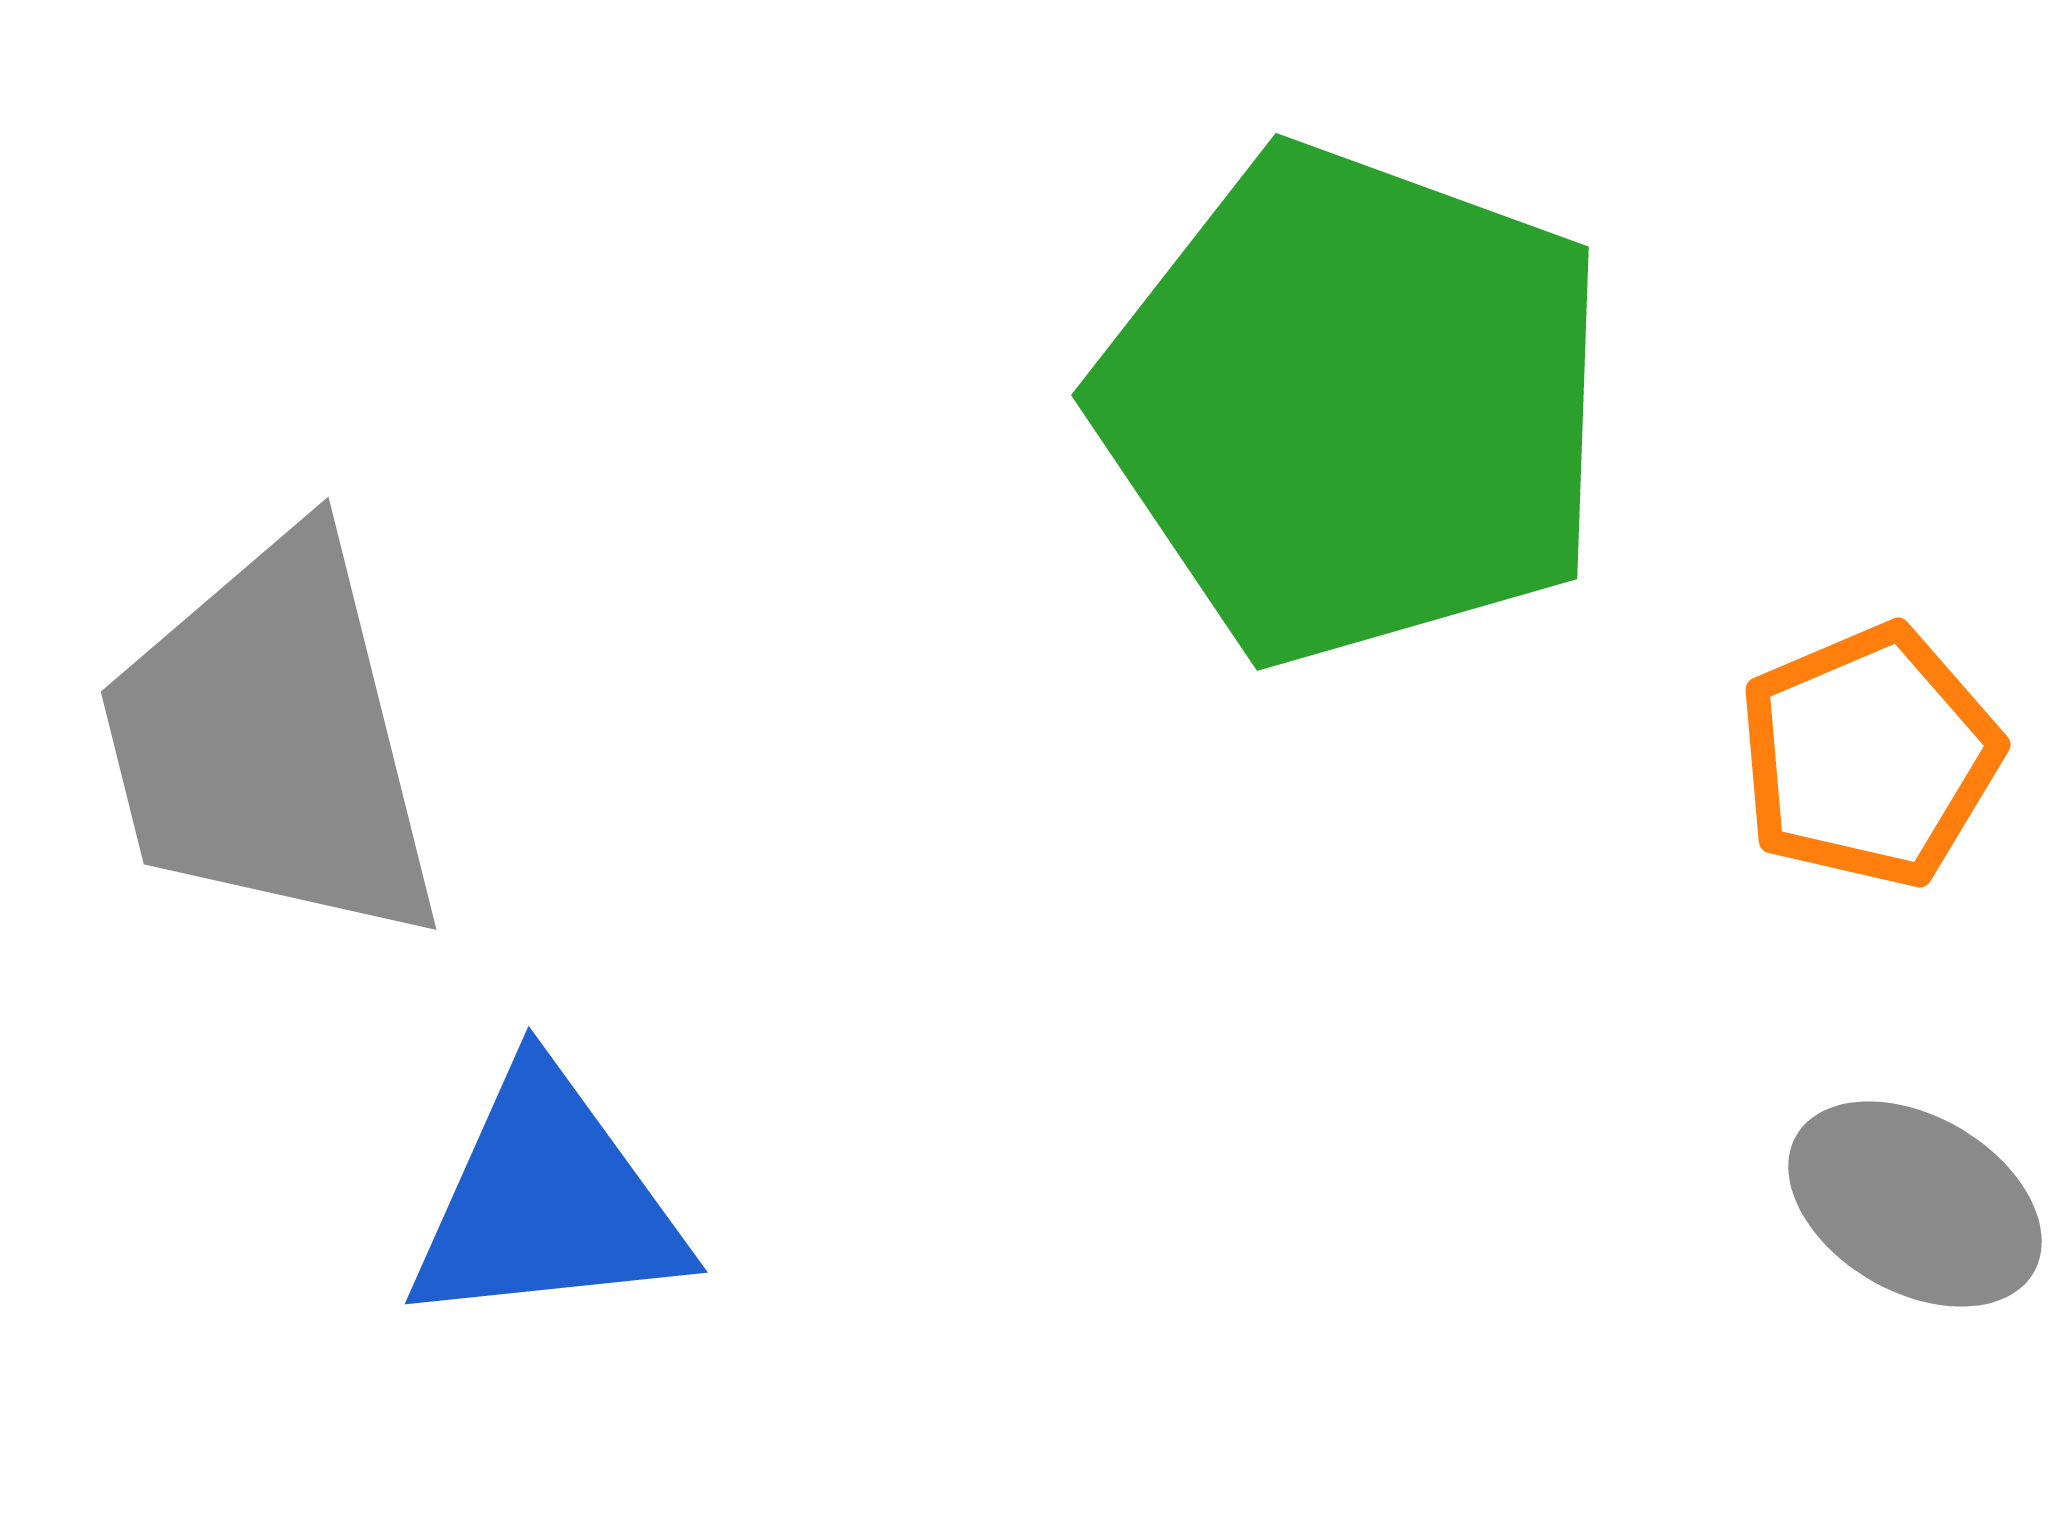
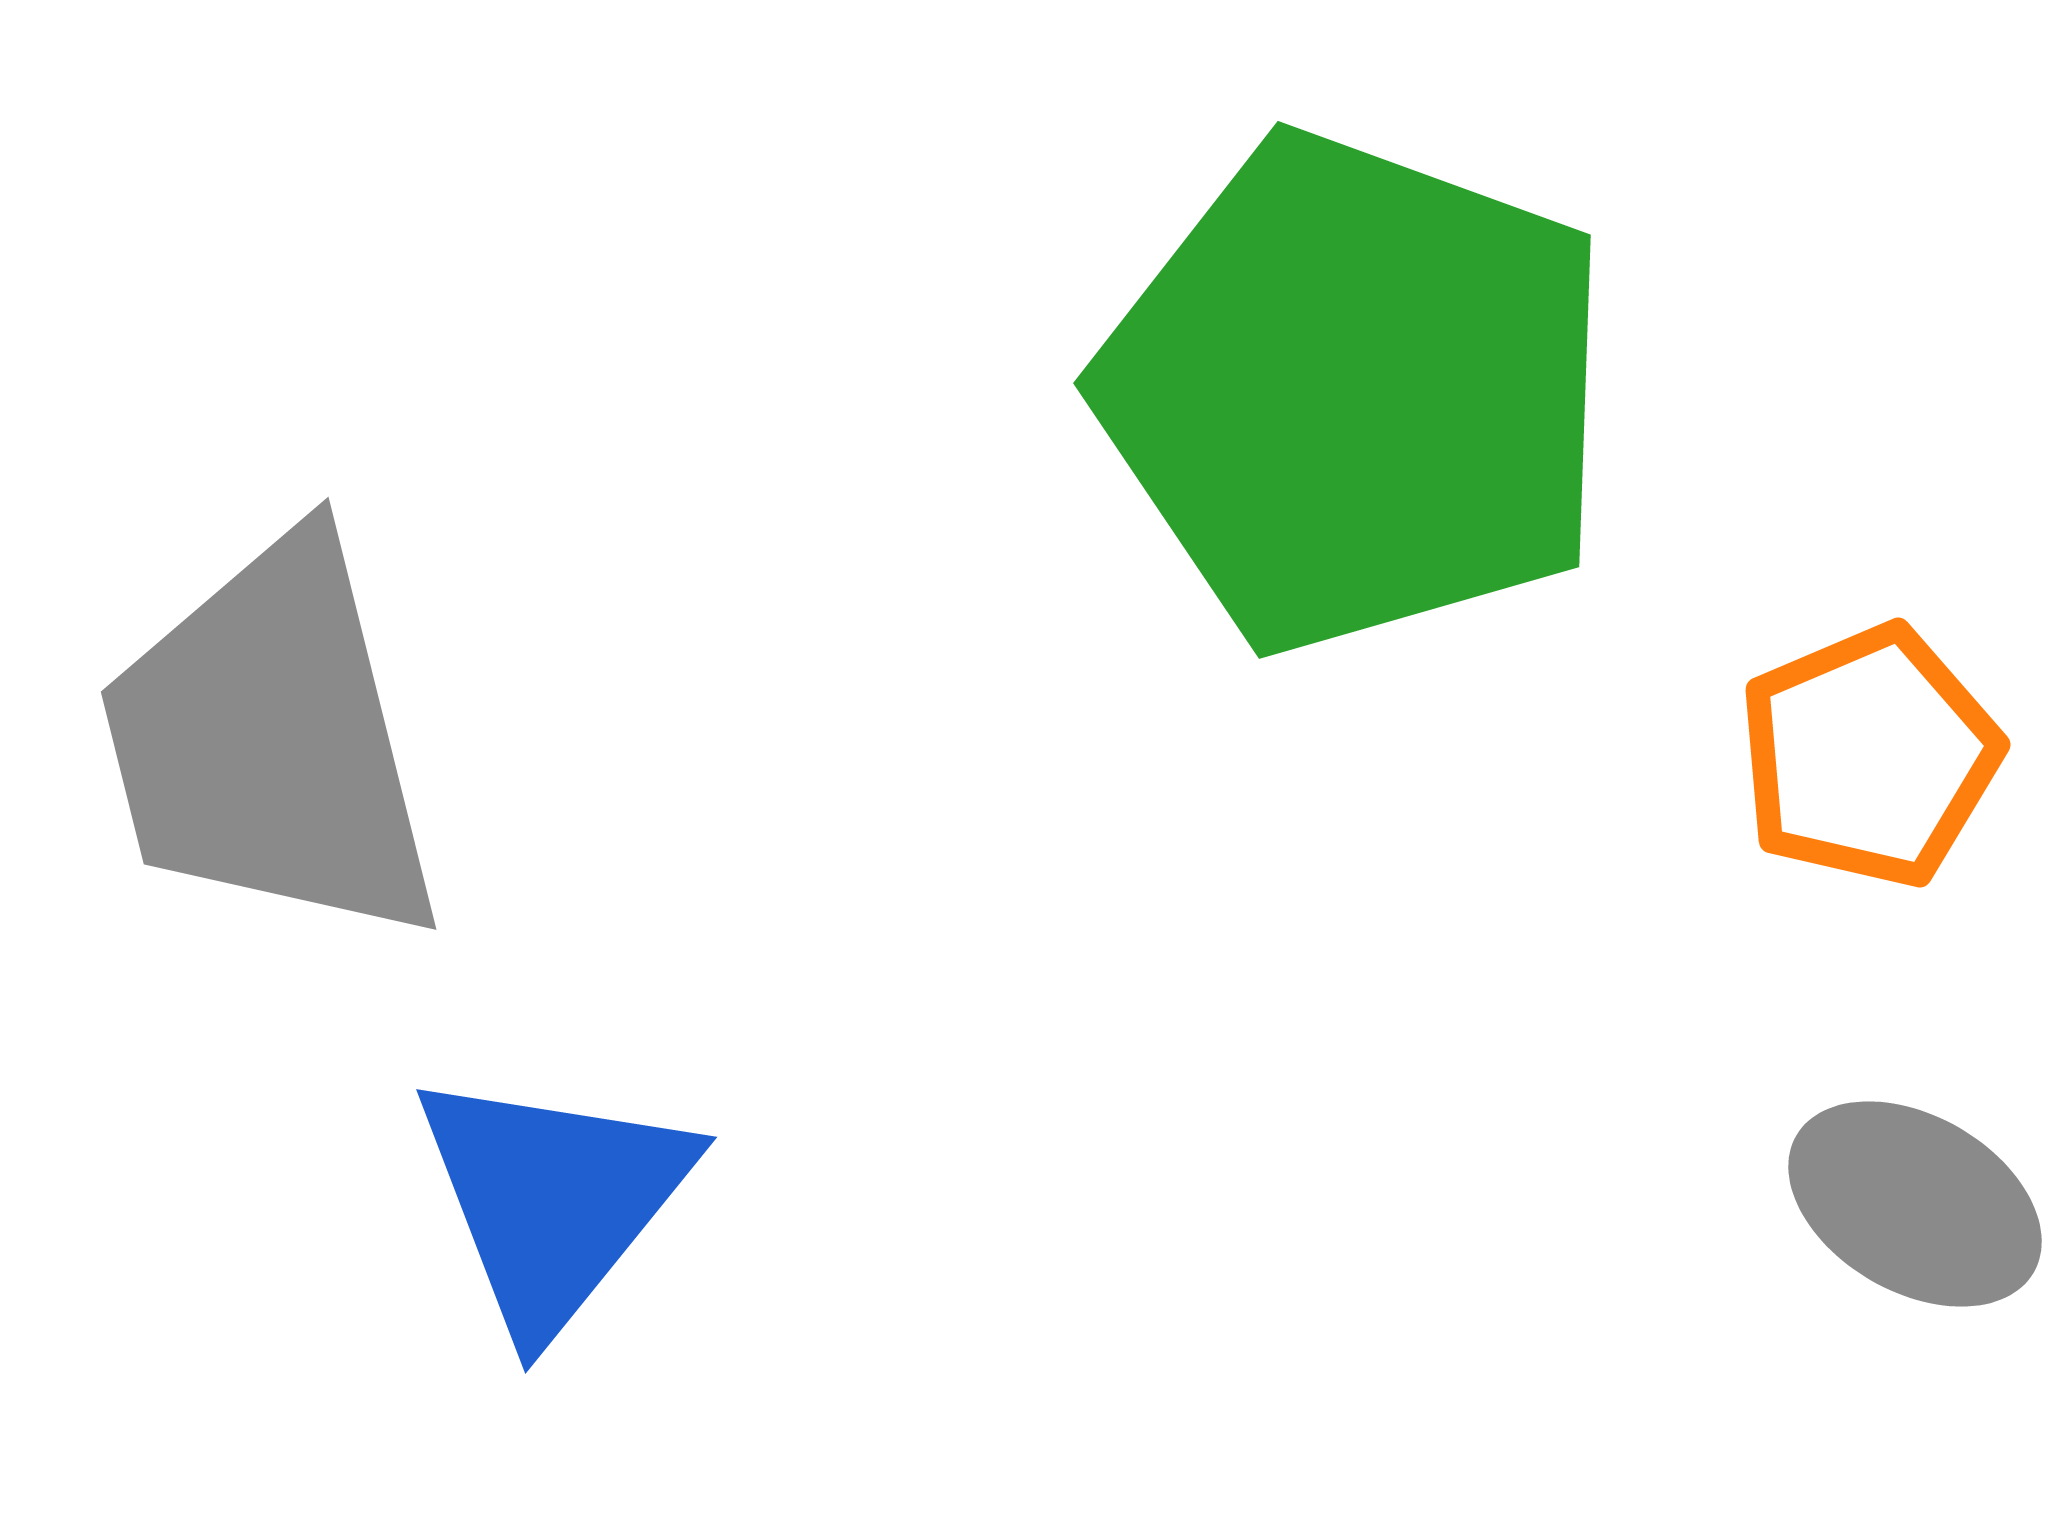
green pentagon: moved 2 px right, 12 px up
blue triangle: moved 6 px right, 1 px up; rotated 45 degrees counterclockwise
